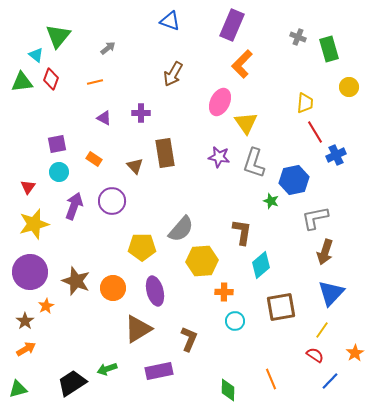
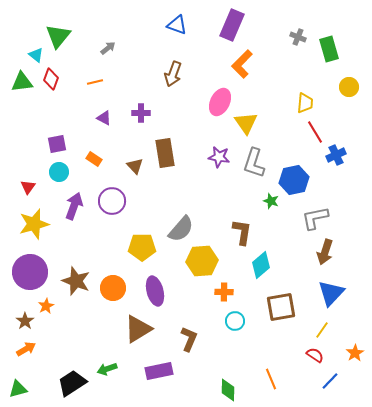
blue triangle at (170, 21): moved 7 px right, 4 px down
brown arrow at (173, 74): rotated 10 degrees counterclockwise
